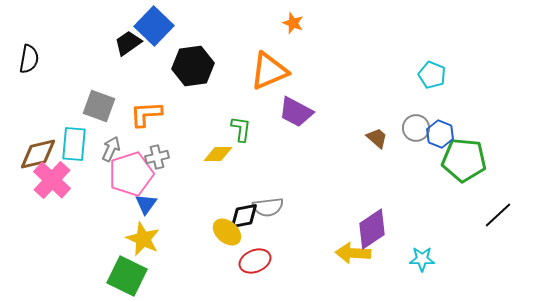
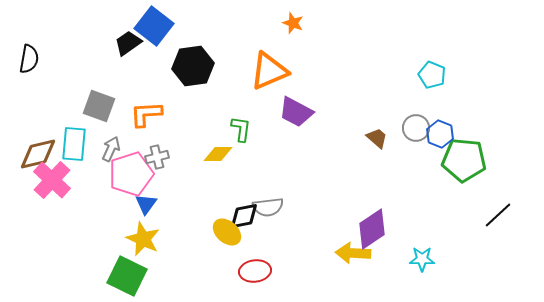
blue square: rotated 6 degrees counterclockwise
red ellipse: moved 10 px down; rotated 16 degrees clockwise
